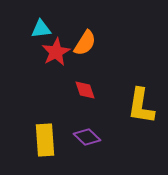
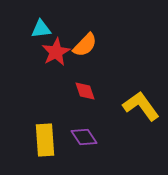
orange semicircle: moved 2 px down; rotated 12 degrees clockwise
red diamond: moved 1 px down
yellow L-shape: rotated 135 degrees clockwise
purple diamond: moved 3 px left; rotated 12 degrees clockwise
